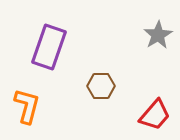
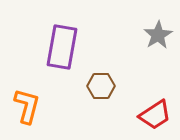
purple rectangle: moved 13 px right; rotated 9 degrees counterclockwise
red trapezoid: rotated 16 degrees clockwise
